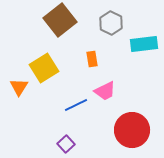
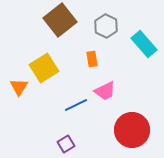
gray hexagon: moved 5 px left, 3 px down
cyan rectangle: rotated 56 degrees clockwise
purple square: rotated 12 degrees clockwise
